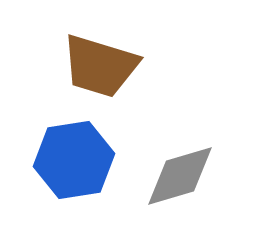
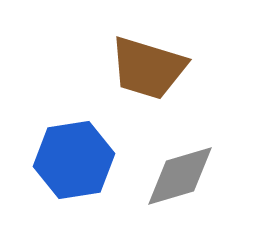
brown trapezoid: moved 48 px right, 2 px down
